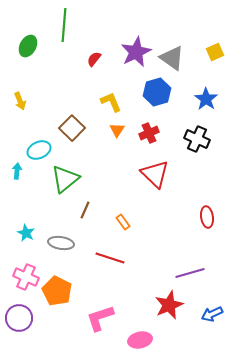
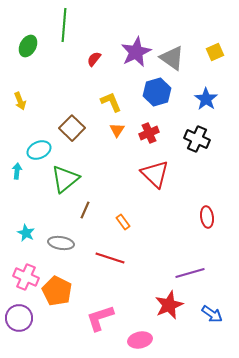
blue arrow: rotated 120 degrees counterclockwise
